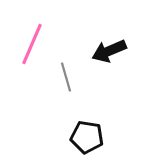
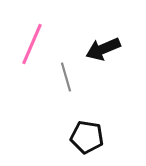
black arrow: moved 6 px left, 2 px up
